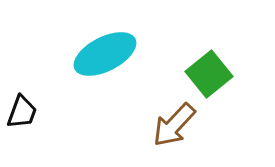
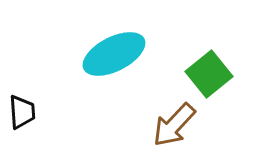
cyan ellipse: moved 9 px right
black trapezoid: rotated 24 degrees counterclockwise
